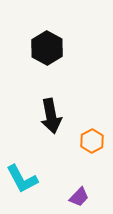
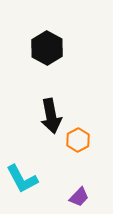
orange hexagon: moved 14 px left, 1 px up
